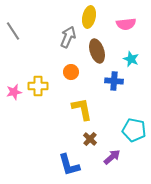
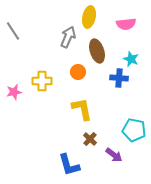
orange circle: moved 7 px right
blue cross: moved 5 px right, 3 px up
yellow cross: moved 4 px right, 5 px up
purple arrow: moved 2 px right, 2 px up; rotated 78 degrees clockwise
